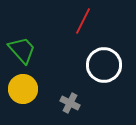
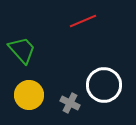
red line: rotated 40 degrees clockwise
white circle: moved 20 px down
yellow circle: moved 6 px right, 6 px down
